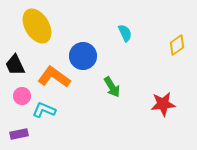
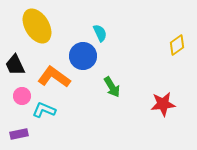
cyan semicircle: moved 25 px left
